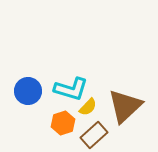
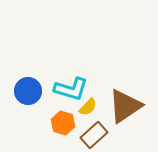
brown triangle: rotated 9 degrees clockwise
orange hexagon: rotated 25 degrees counterclockwise
